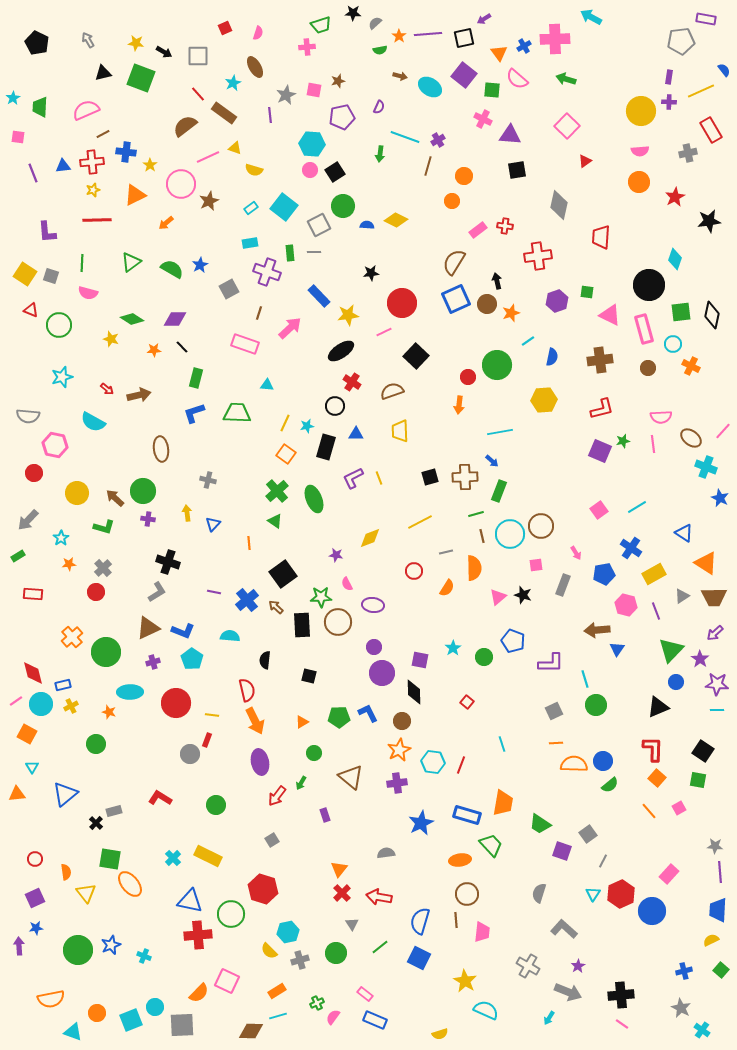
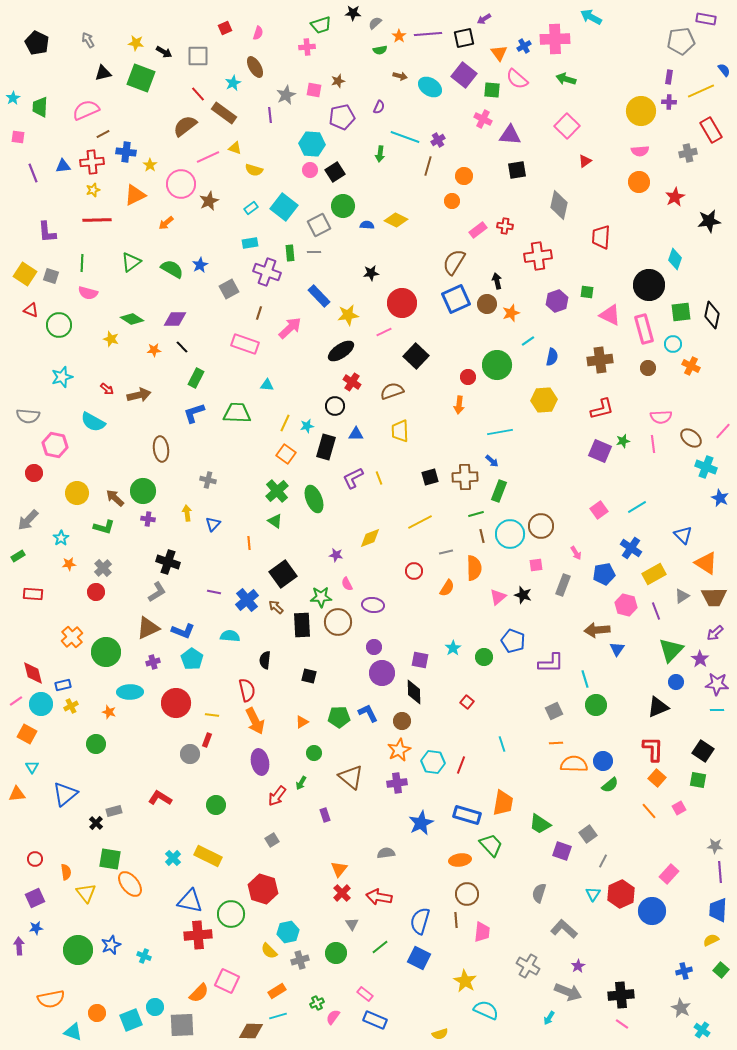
green rectangle at (196, 378): rotated 12 degrees clockwise
blue triangle at (684, 533): moved 1 px left, 2 px down; rotated 12 degrees clockwise
